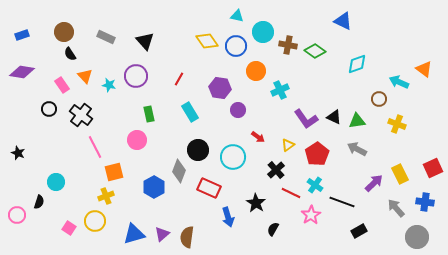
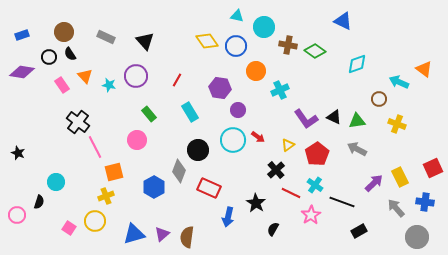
cyan circle at (263, 32): moved 1 px right, 5 px up
red line at (179, 79): moved 2 px left, 1 px down
black circle at (49, 109): moved 52 px up
green rectangle at (149, 114): rotated 28 degrees counterclockwise
black cross at (81, 115): moved 3 px left, 7 px down
cyan circle at (233, 157): moved 17 px up
yellow rectangle at (400, 174): moved 3 px down
blue arrow at (228, 217): rotated 30 degrees clockwise
